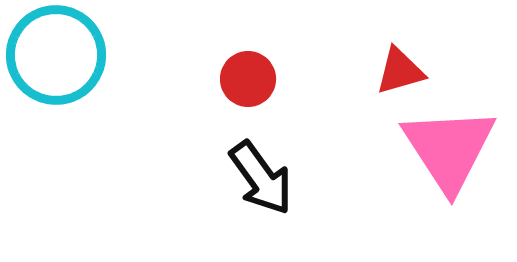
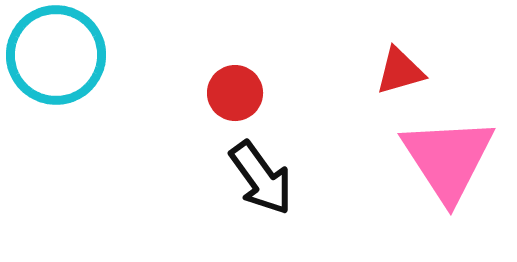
red circle: moved 13 px left, 14 px down
pink triangle: moved 1 px left, 10 px down
